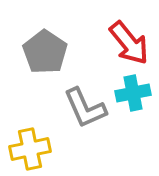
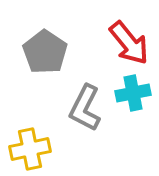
gray L-shape: rotated 51 degrees clockwise
